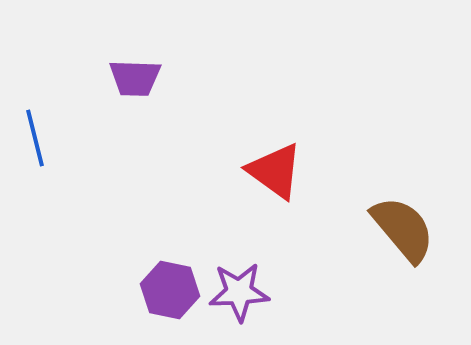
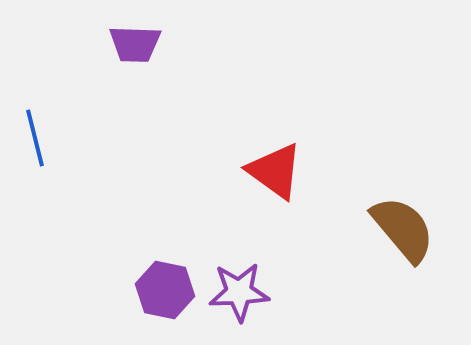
purple trapezoid: moved 34 px up
purple hexagon: moved 5 px left
